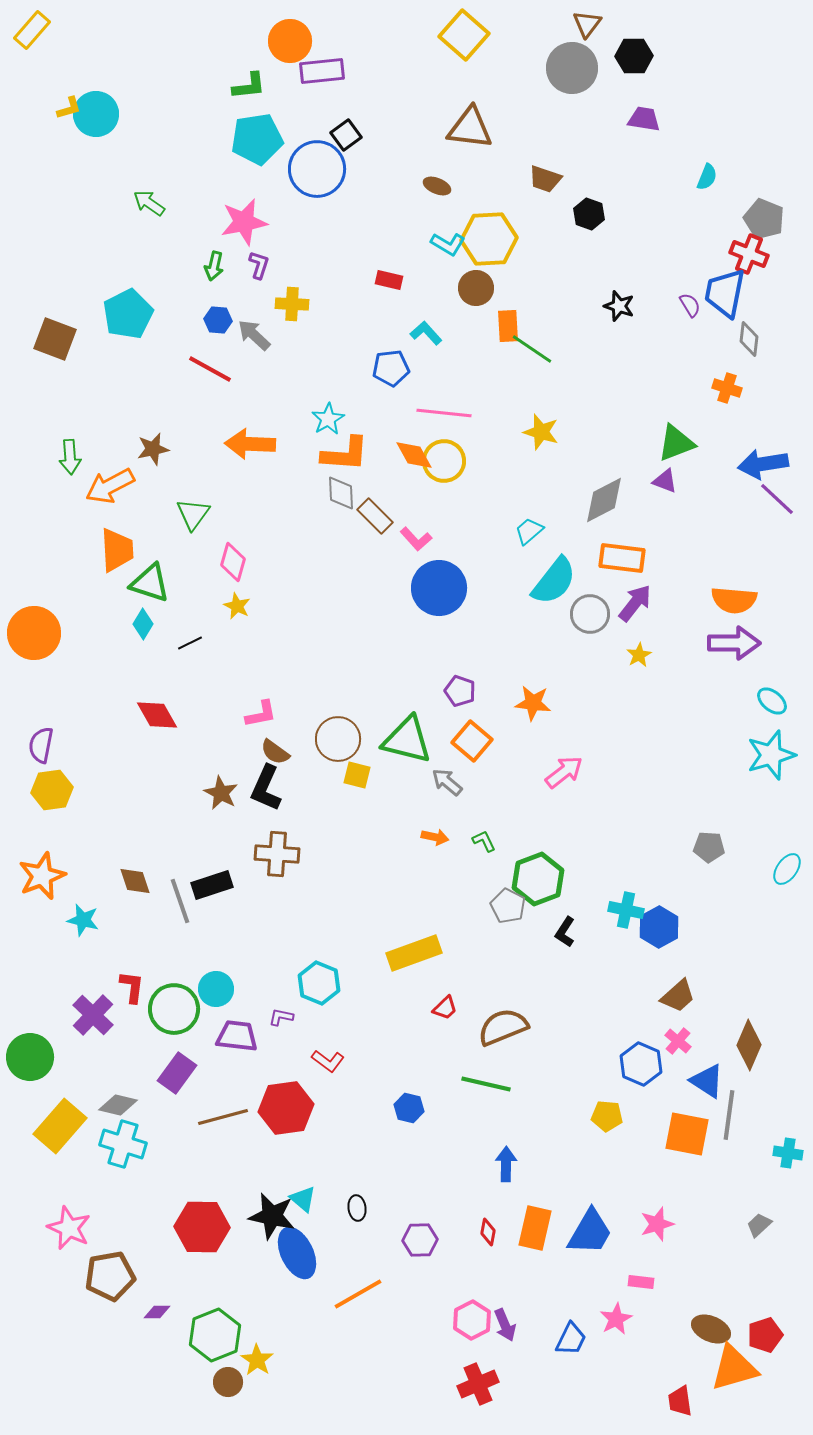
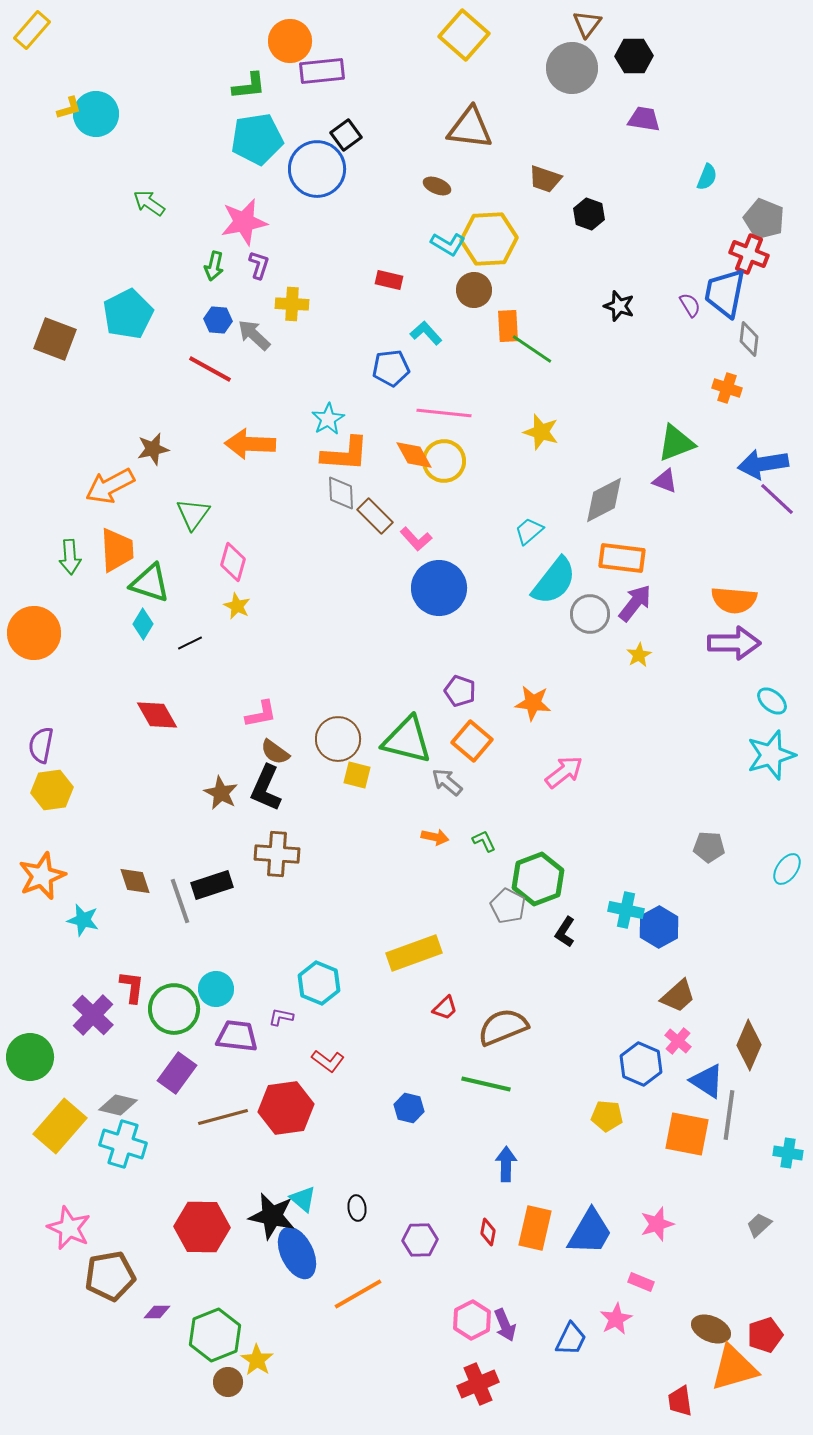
brown circle at (476, 288): moved 2 px left, 2 px down
green arrow at (70, 457): moved 100 px down
pink rectangle at (641, 1282): rotated 15 degrees clockwise
